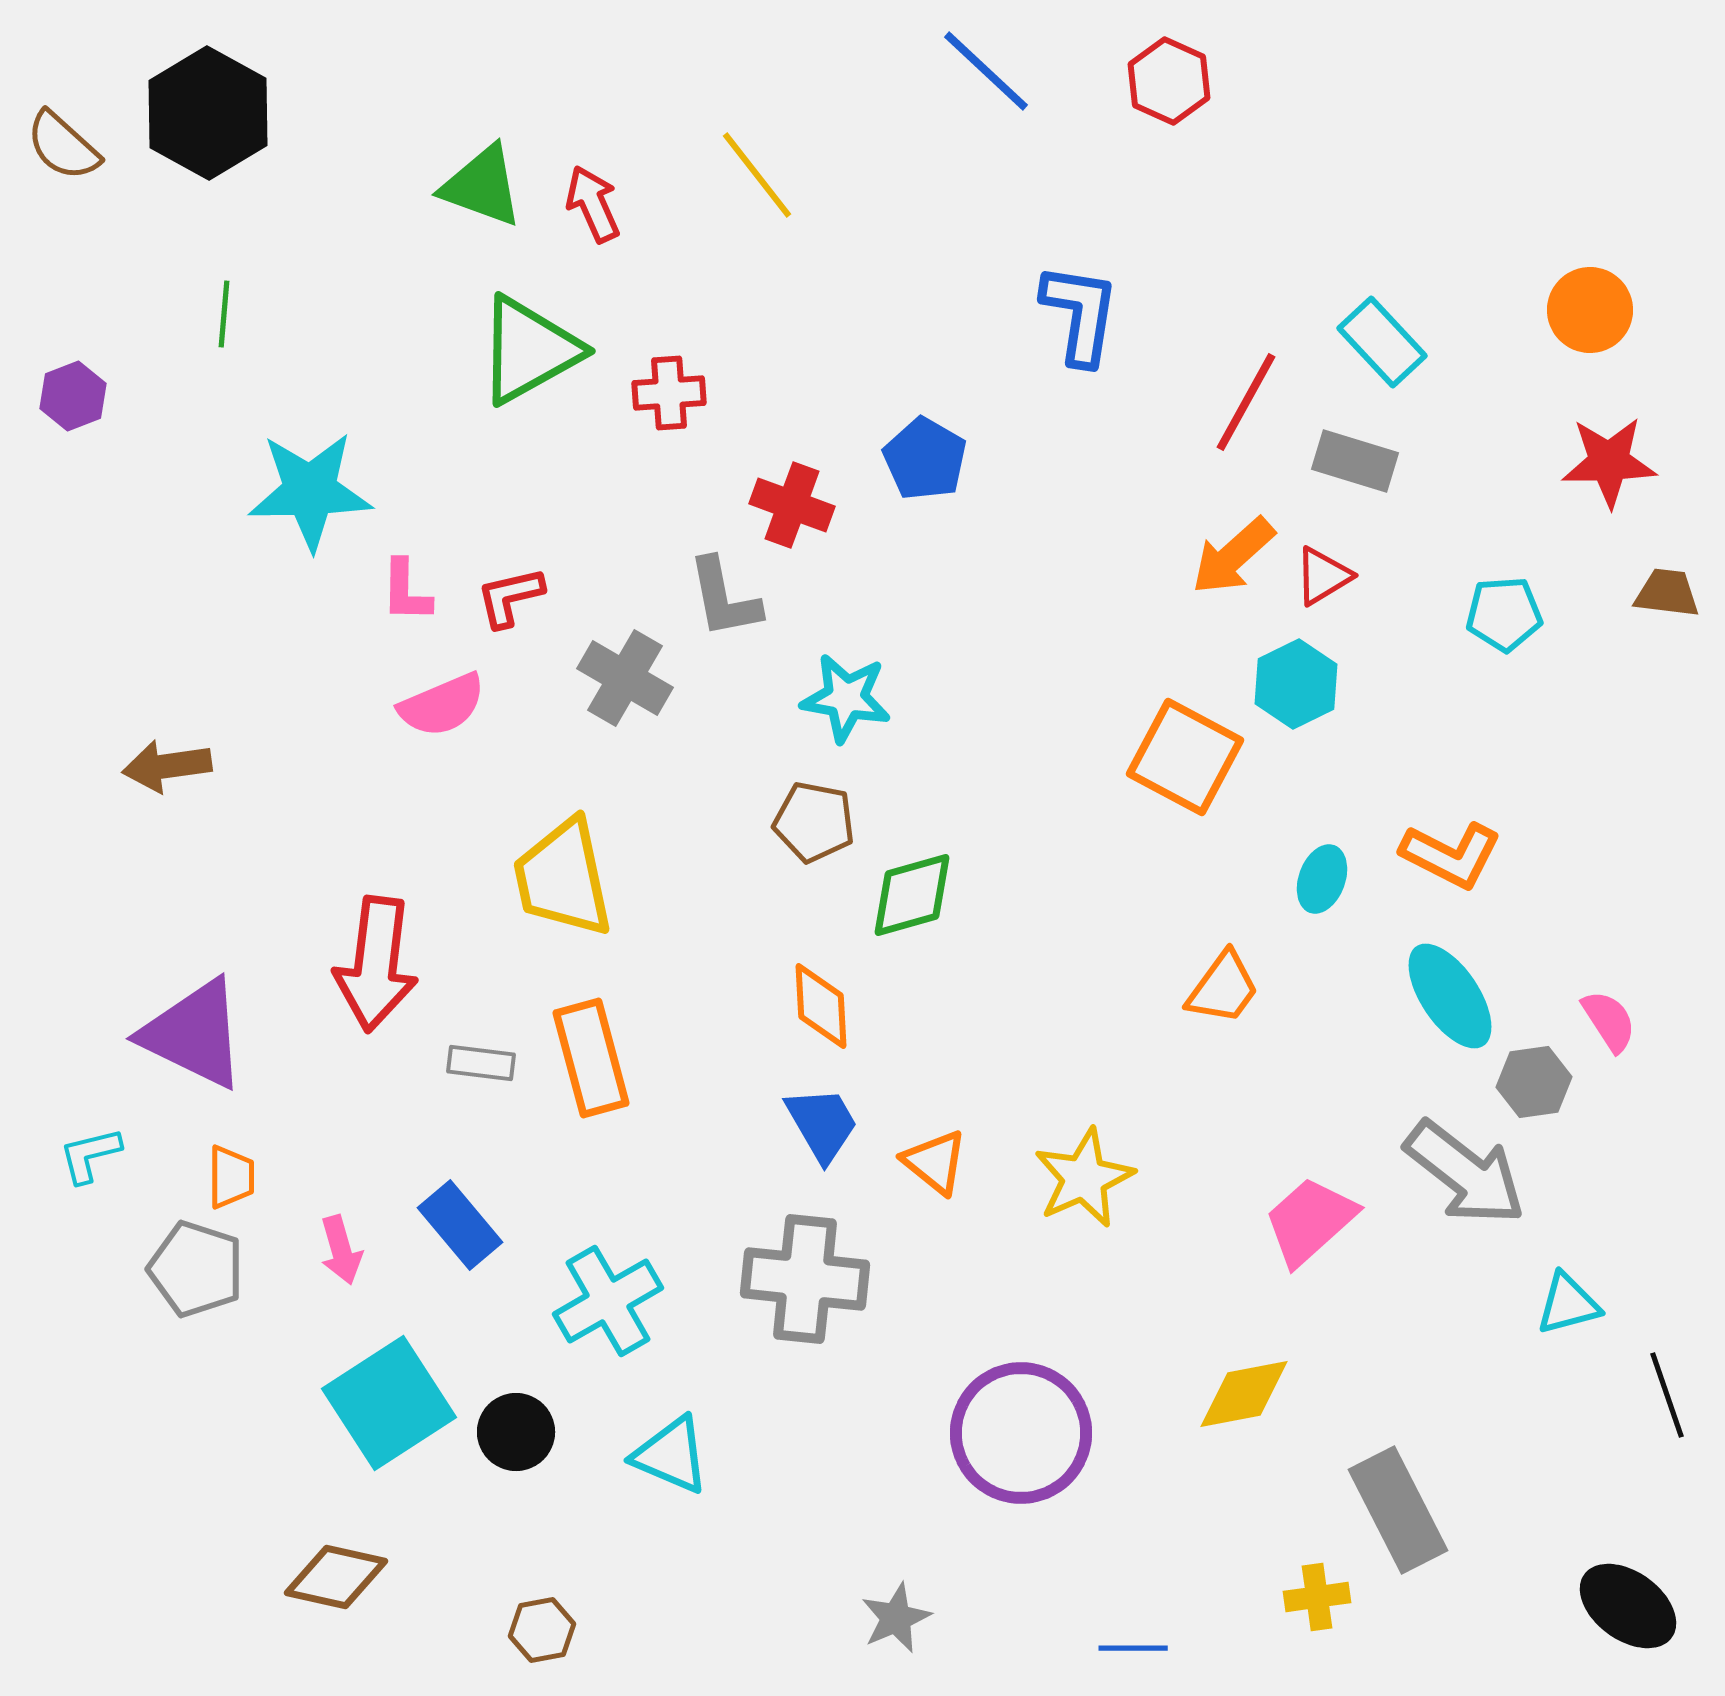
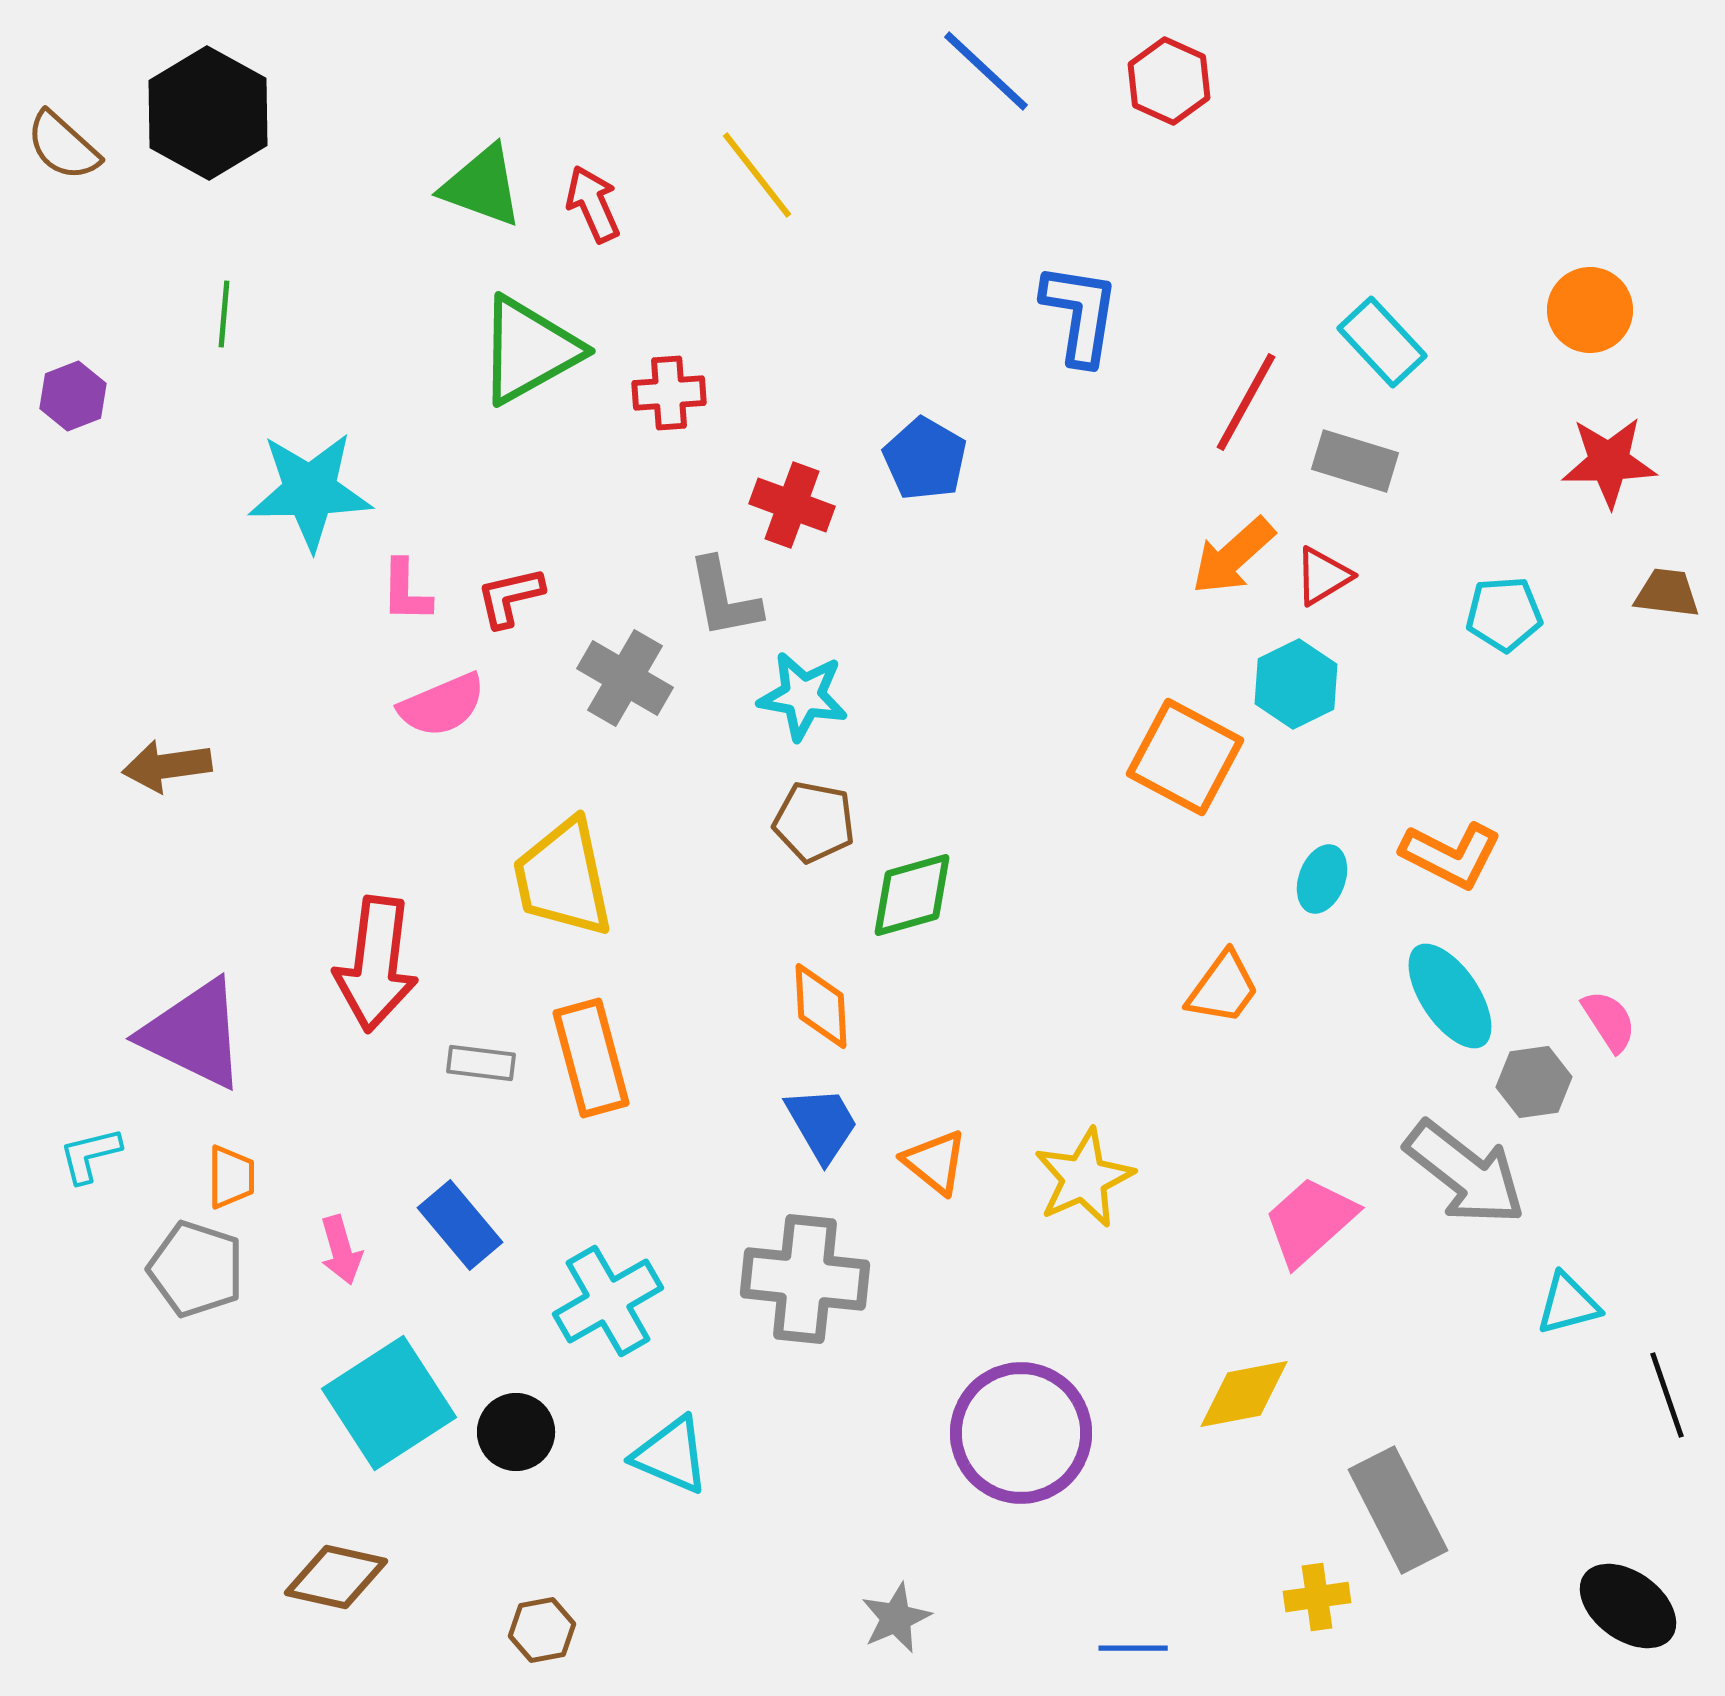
cyan star at (846, 698): moved 43 px left, 2 px up
